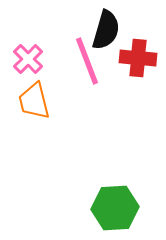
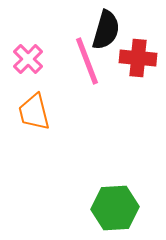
orange trapezoid: moved 11 px down
